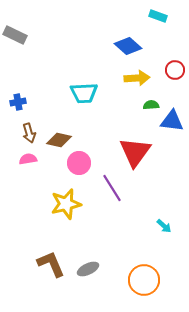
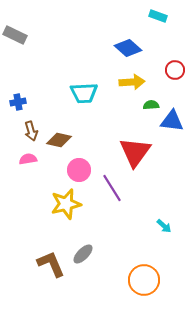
blue diamond: moved 2 px down
yellow arrow: moved 5 px left, 4 px down
brown arrow: moved 2 px right, 2 px up
pink circle: moved 7 px down
gray ellipse: moved 5 px left, 15 px up; rotated 20 degrees counterclockwise
